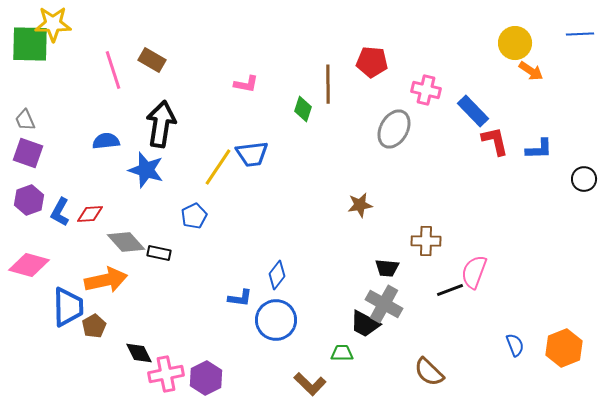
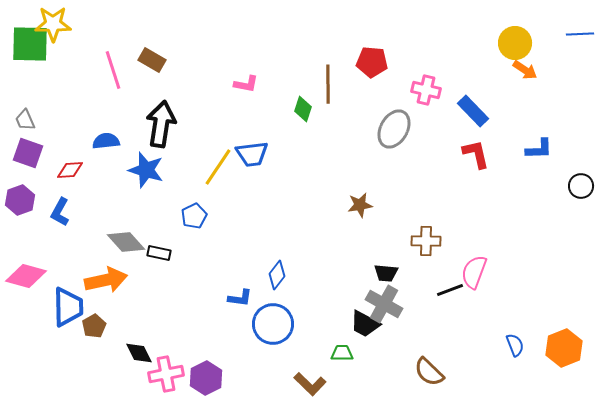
orange arrow at (531, 71): moved 6 px left, 1 px up
red L-shape at (495, 141): moved 19 px left, 13 px down
black circle at (584, 179): moved 3 px left, 7 px down
purple hexagon at (29, 200): moved 9 px left
red diamond at (90, 214): moved 20 px left, 44 px up
pink diamond at (29, 265): moved 3 px left, 11 px down
black trapezoid at (387, 268): moved 1 px left, 5 px down
blue circle at (276, 320): moved 3 px left, 4 px down
